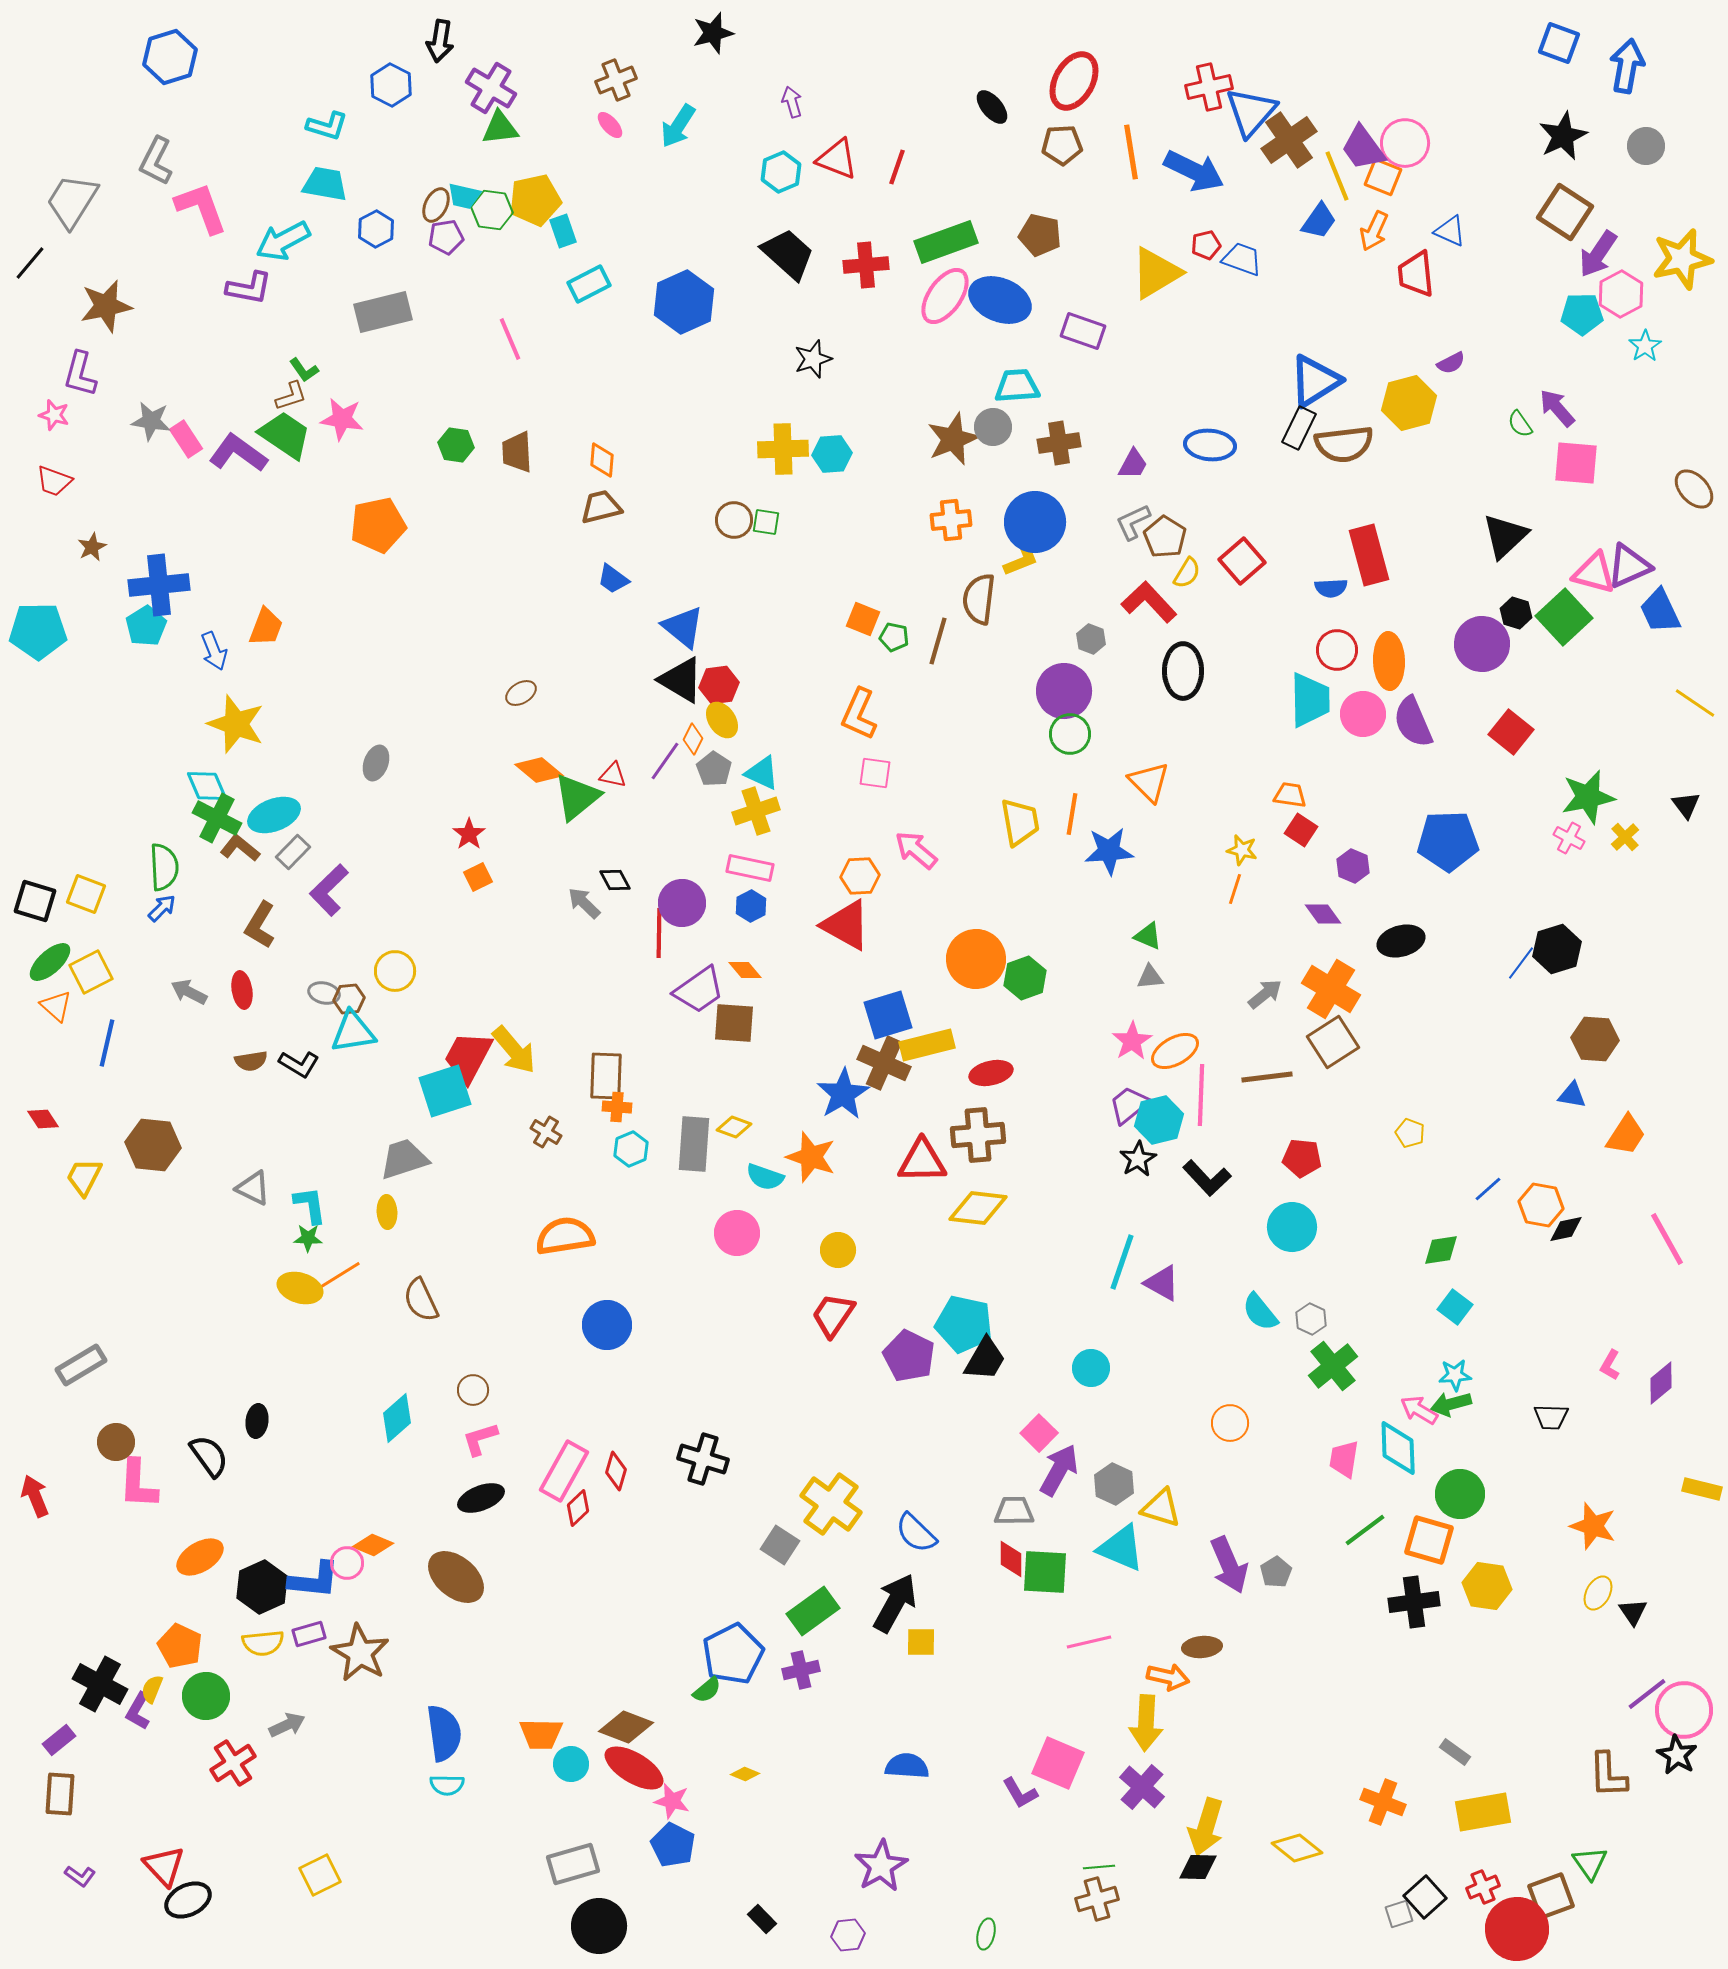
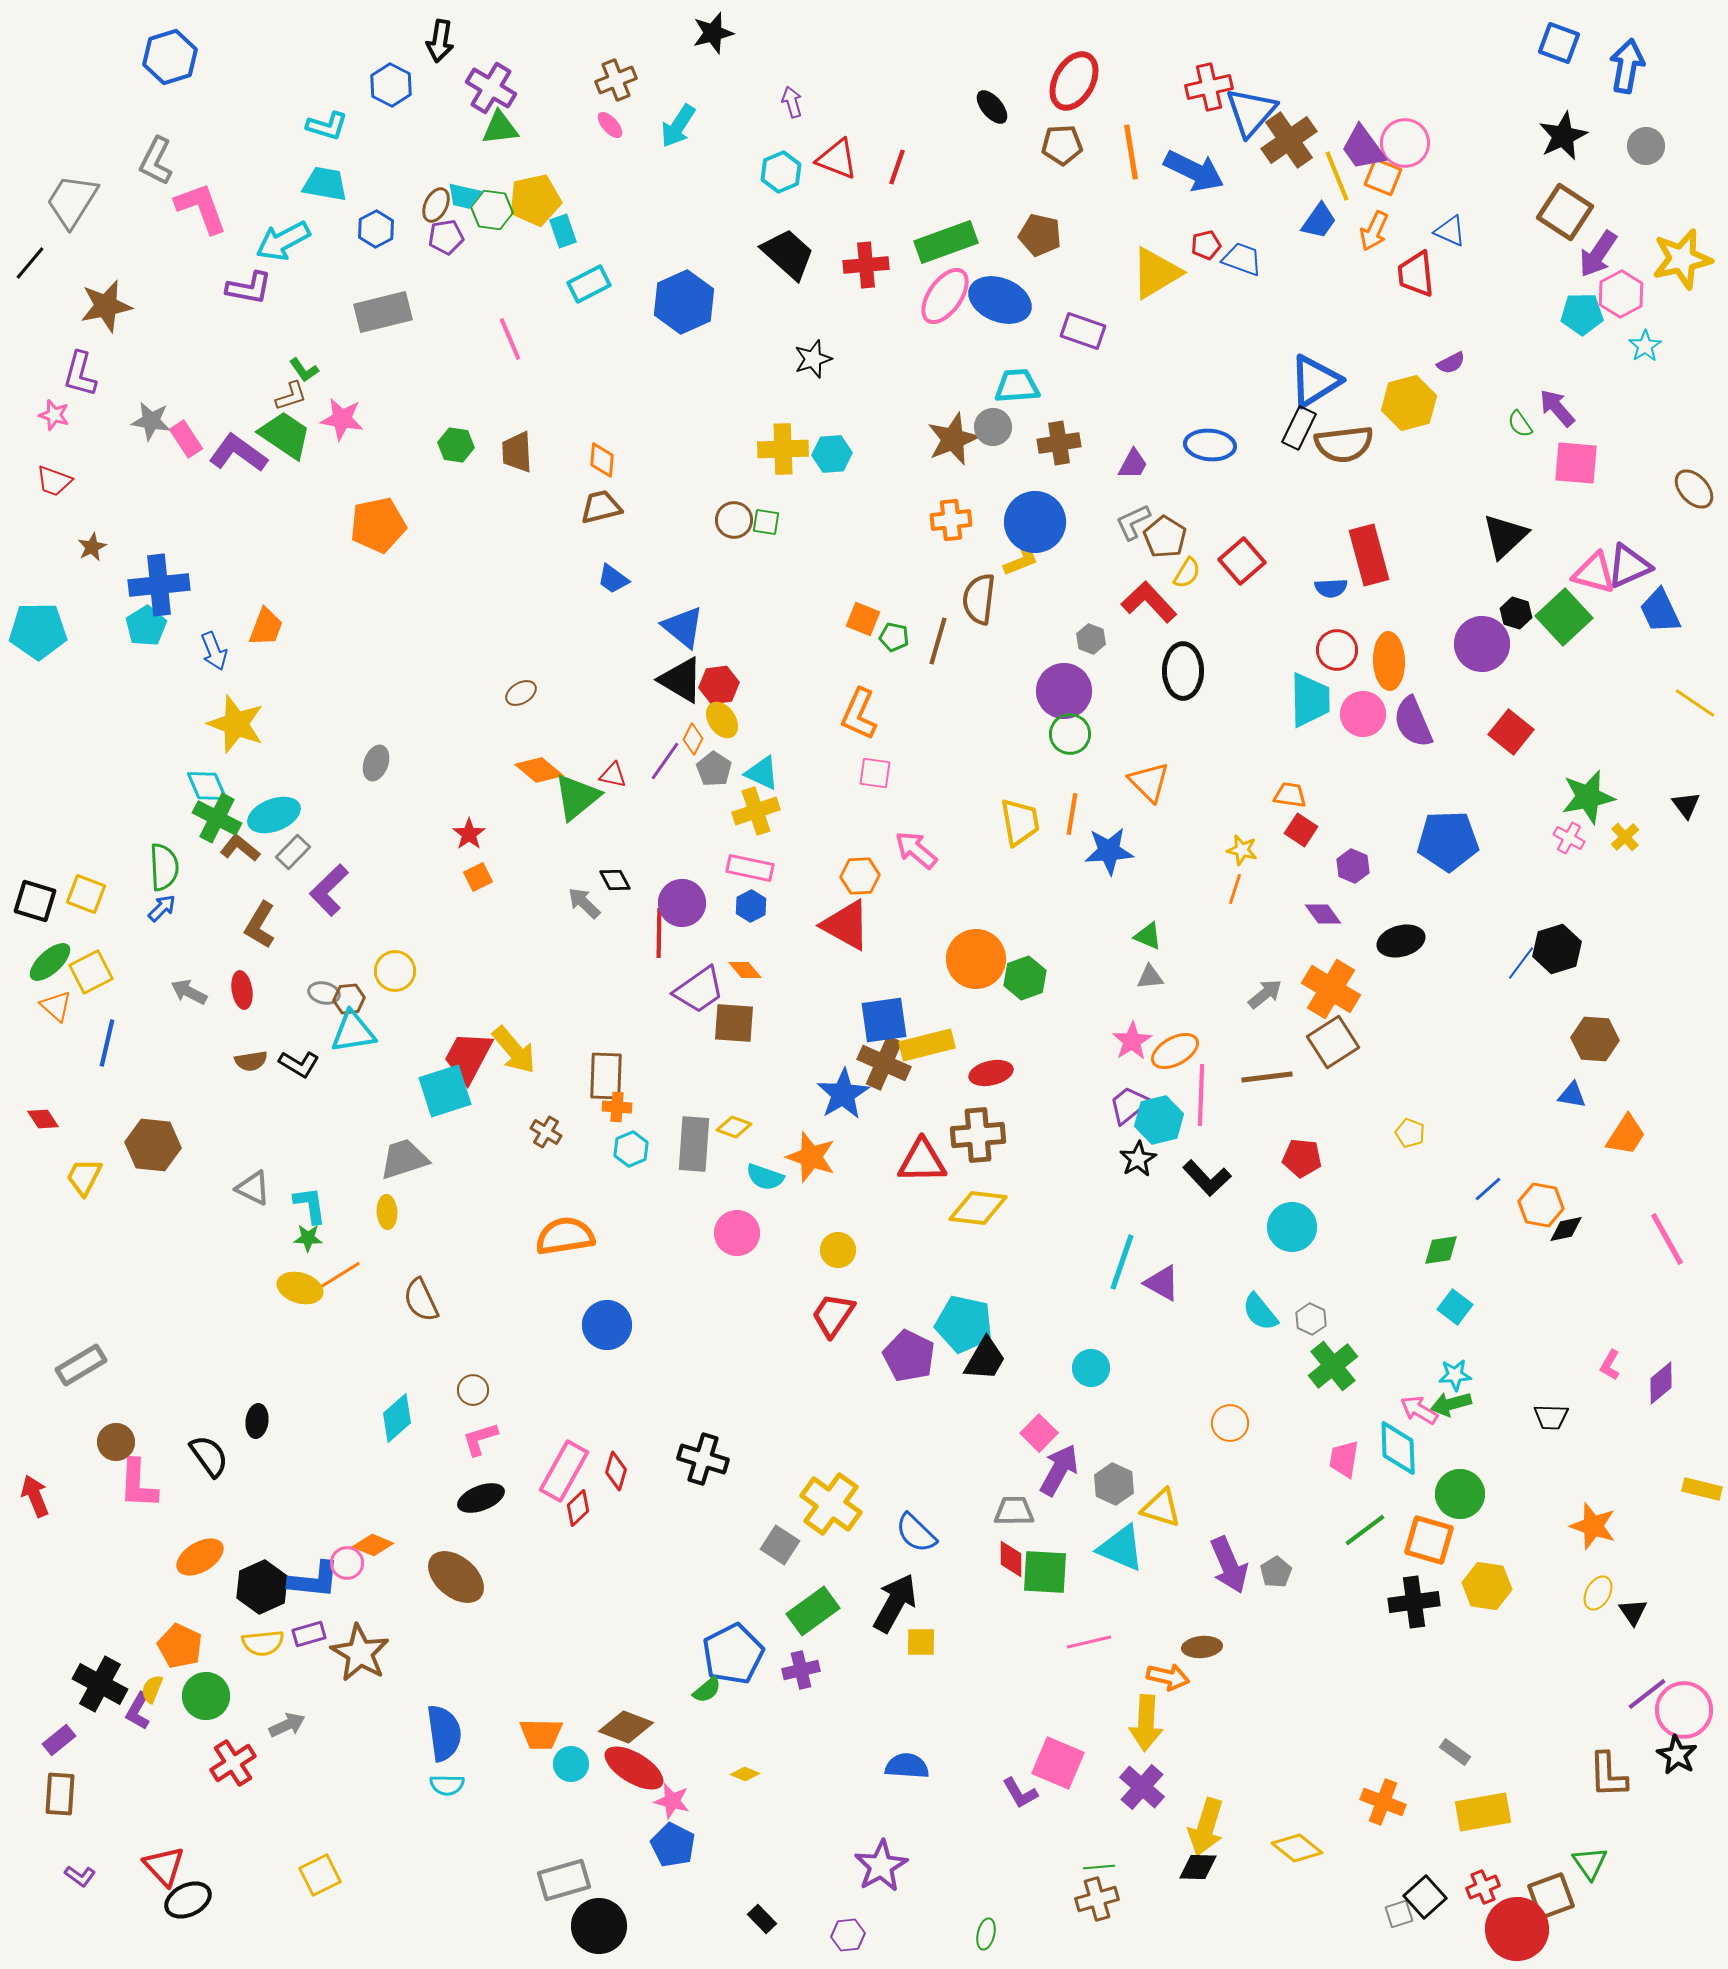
blue square at (888, 1015): moved 4 px left, 5 px down; rotated 9 degrees clockwise
gray rectangle at (573, 1864): moved 9 px left, 16 px down
